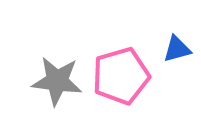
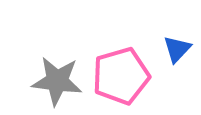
blue triangle: rotated 32 degrees counterclockwise
